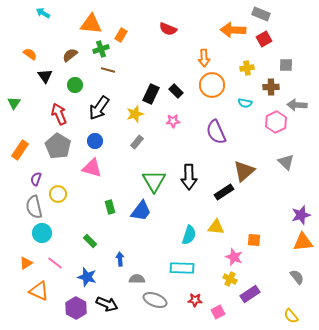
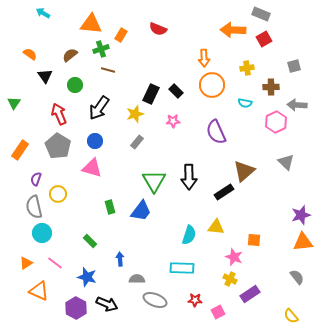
red semicircle at (168, 29): moved 10 px left
gray square at (286, 65): moved 8 px right, 1 px down; rotated 16 degrees counterclockwise
